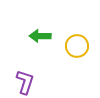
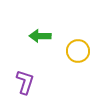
yellow circle: moved 1 px right, 5 px down
